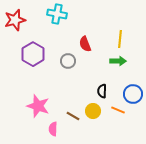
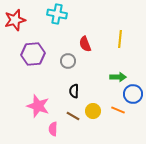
purple hexagon: rotated 25 degrees clockwise
green arrow: moved 16 px down
black semicircle: moved 28 px left
